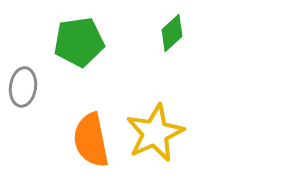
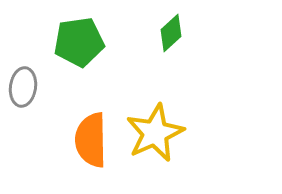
green diamond: moved 1 px left
orange semicircle: rotated 10 degrees clockwise
